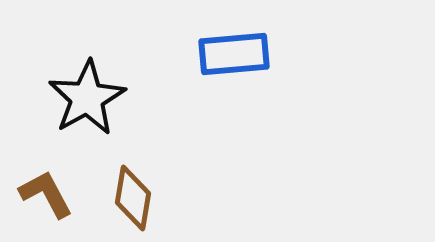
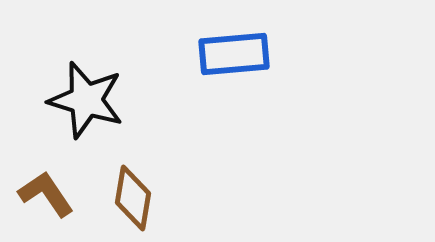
black star: moved 1 px left, 2 px down; rotated 26 degrees counterclockwise
brown L-shape: rotated 6 degrees counterclockwise
